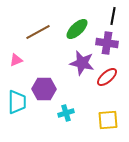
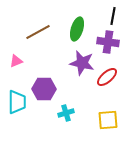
green ellipse: rotated 30 degrees counterclockwise
purple cross: moved 1 px right, 1 px up
pink triangle: moved 1 px down
